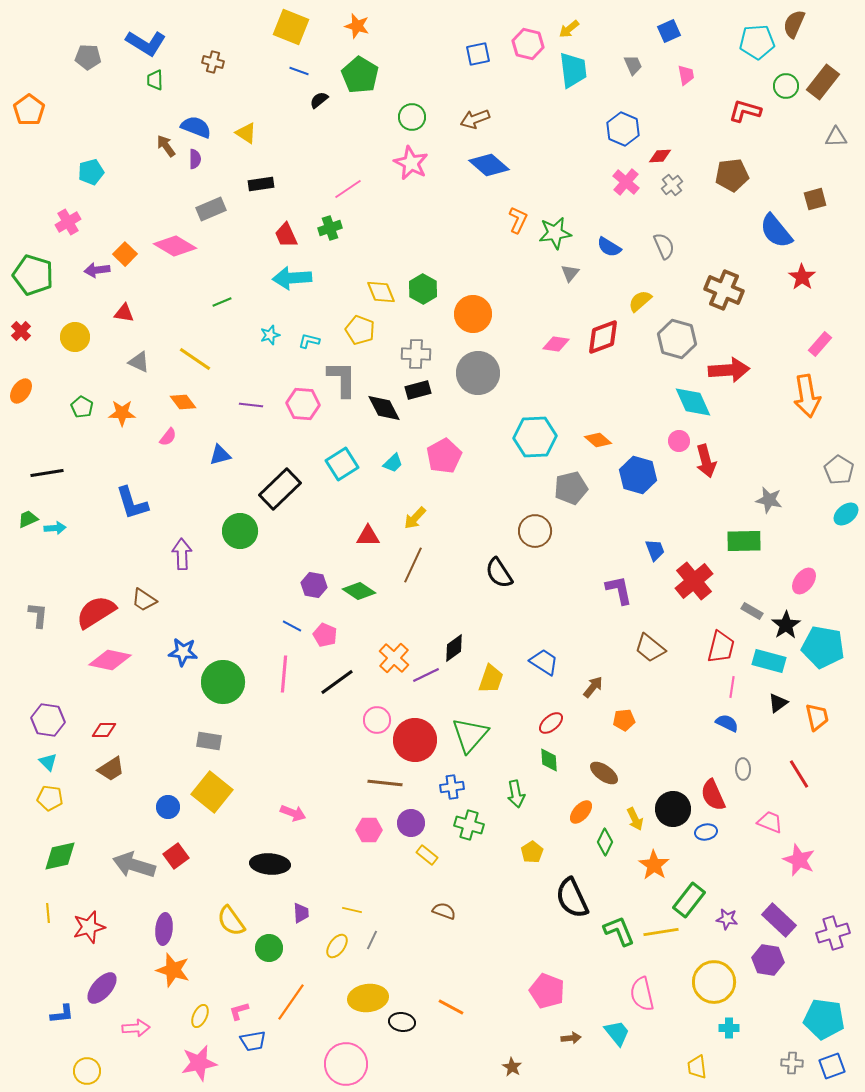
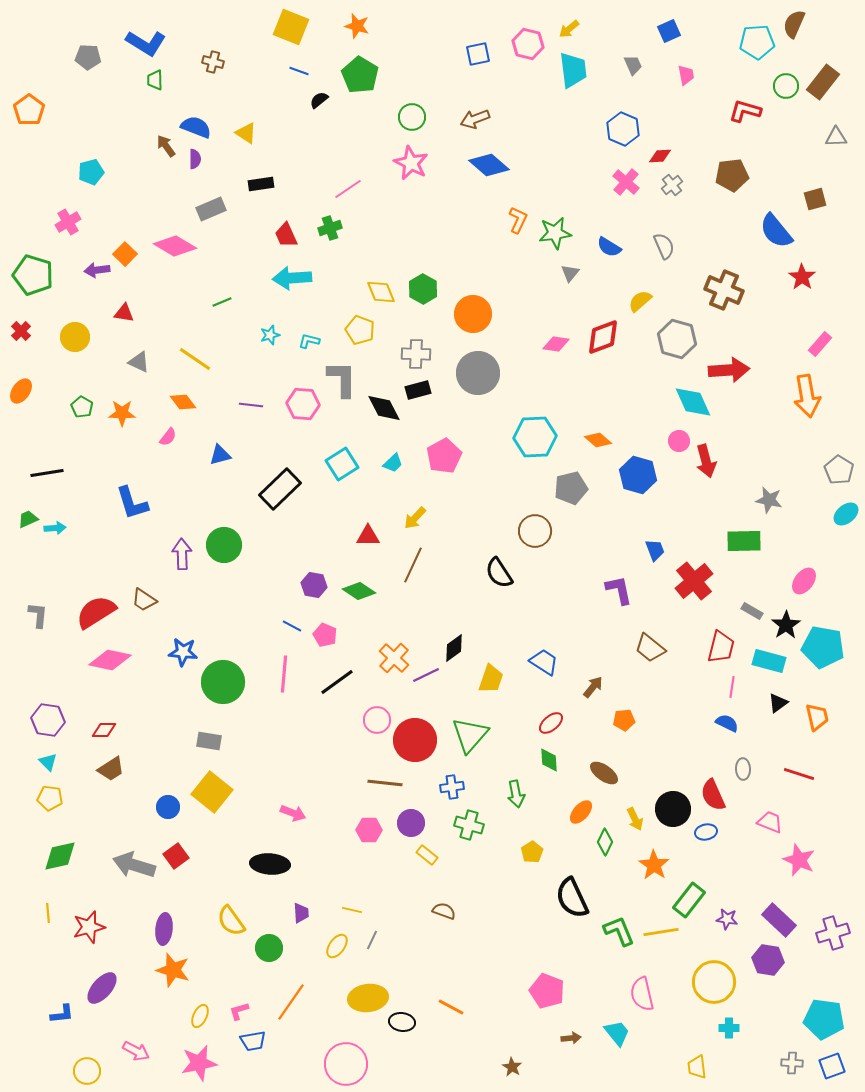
green circle at (240, 531): moved 16 px left, 14 px down
red line at (799, 774): rotated 40 degrees counterclockwise
pink arrow at (136, 1028): moved 23 px down; rotated 32 degrees clockwise
